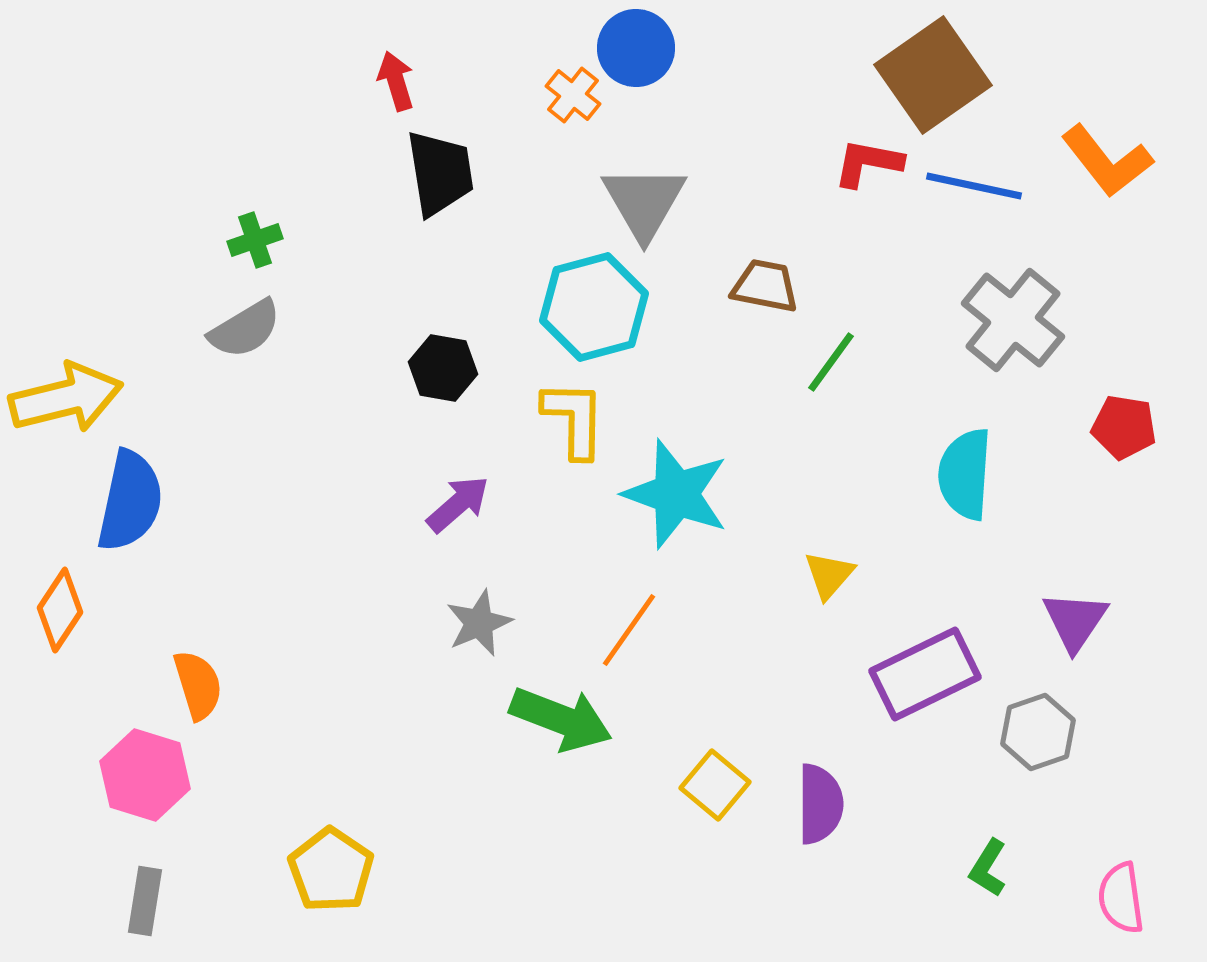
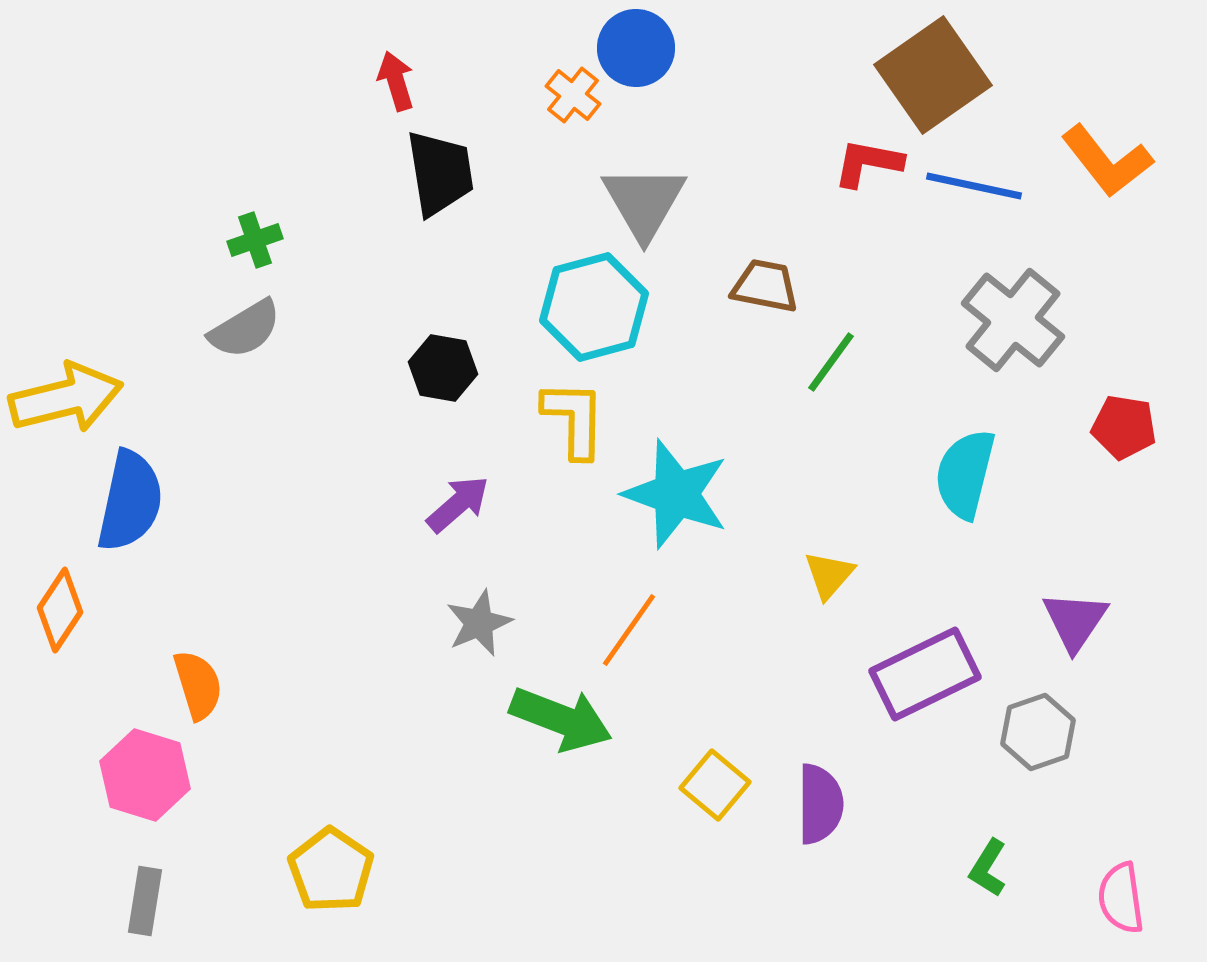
cyan semicircle: rotated 10 degrees clockwise
